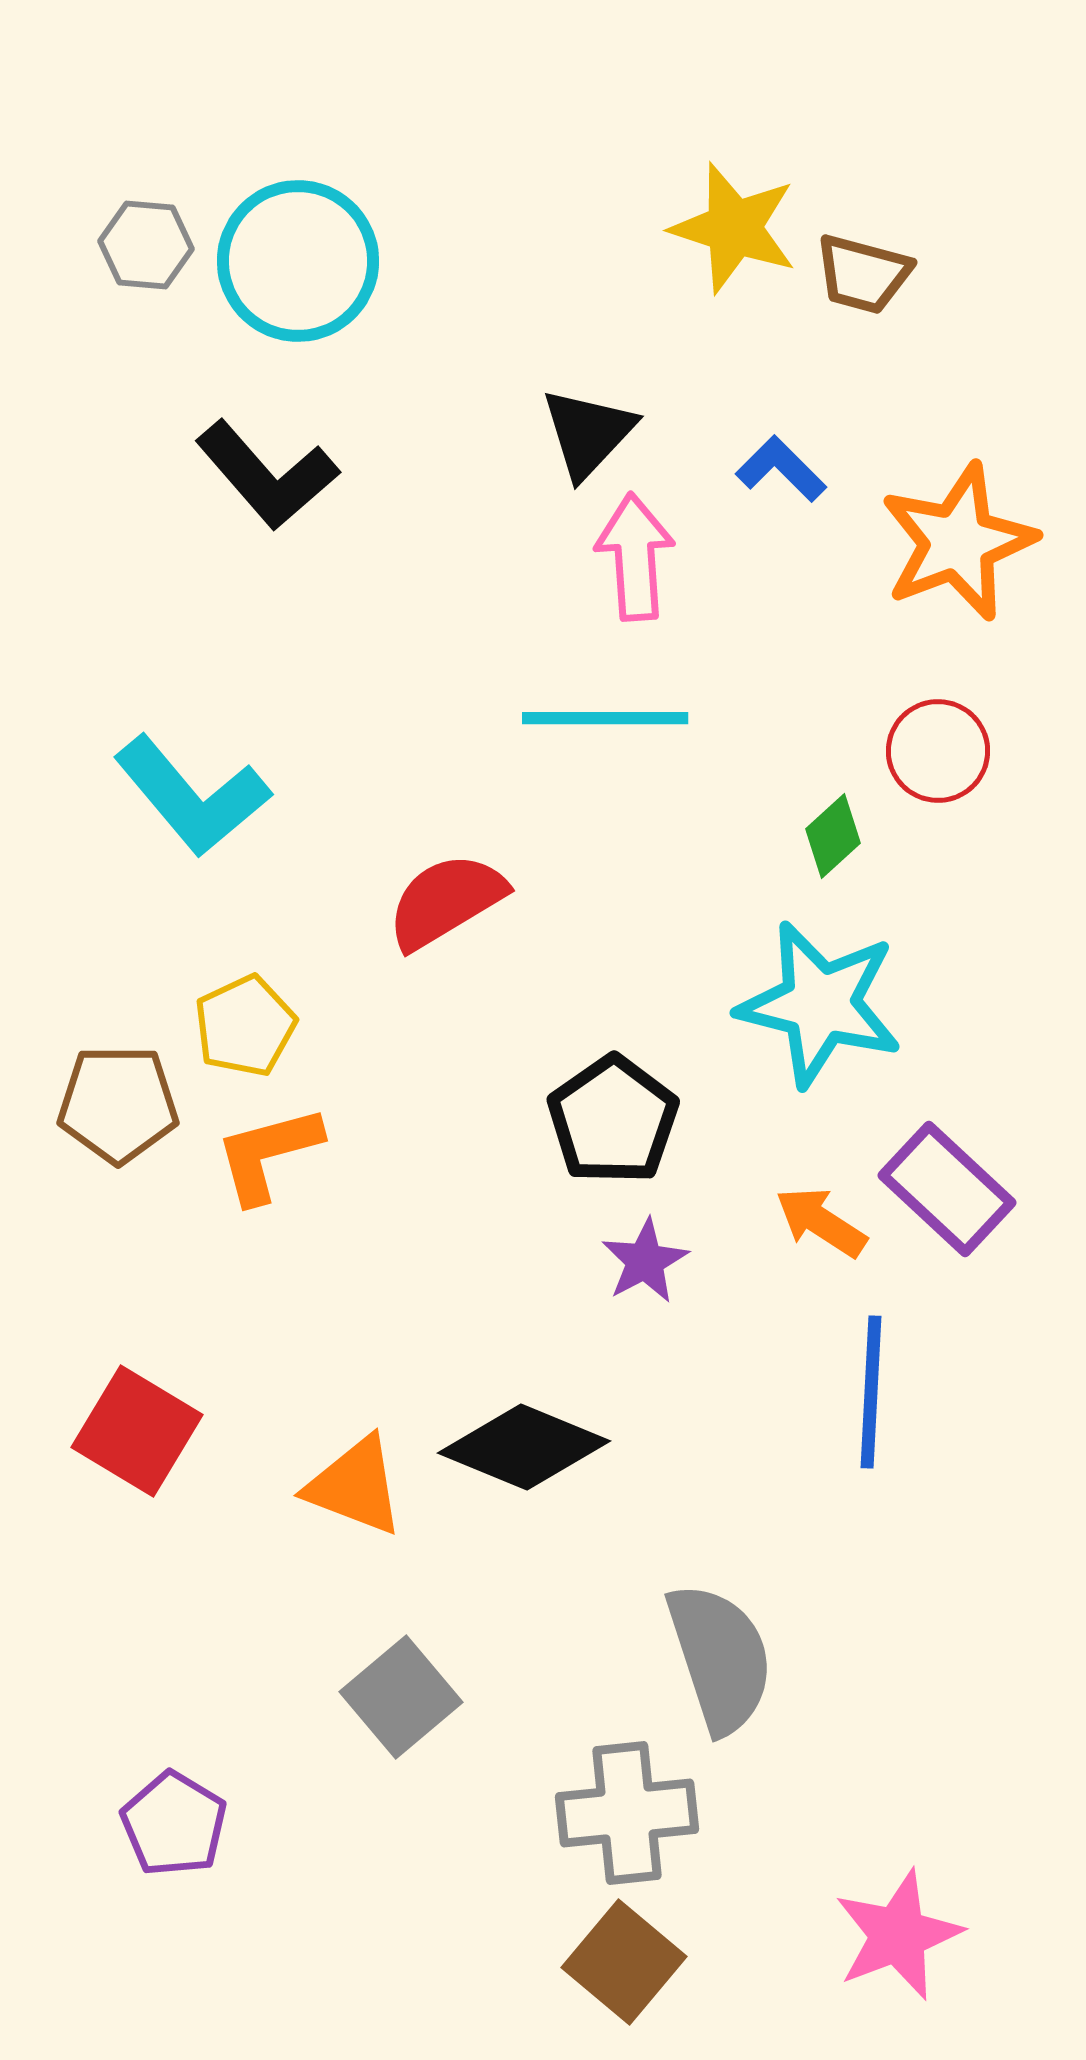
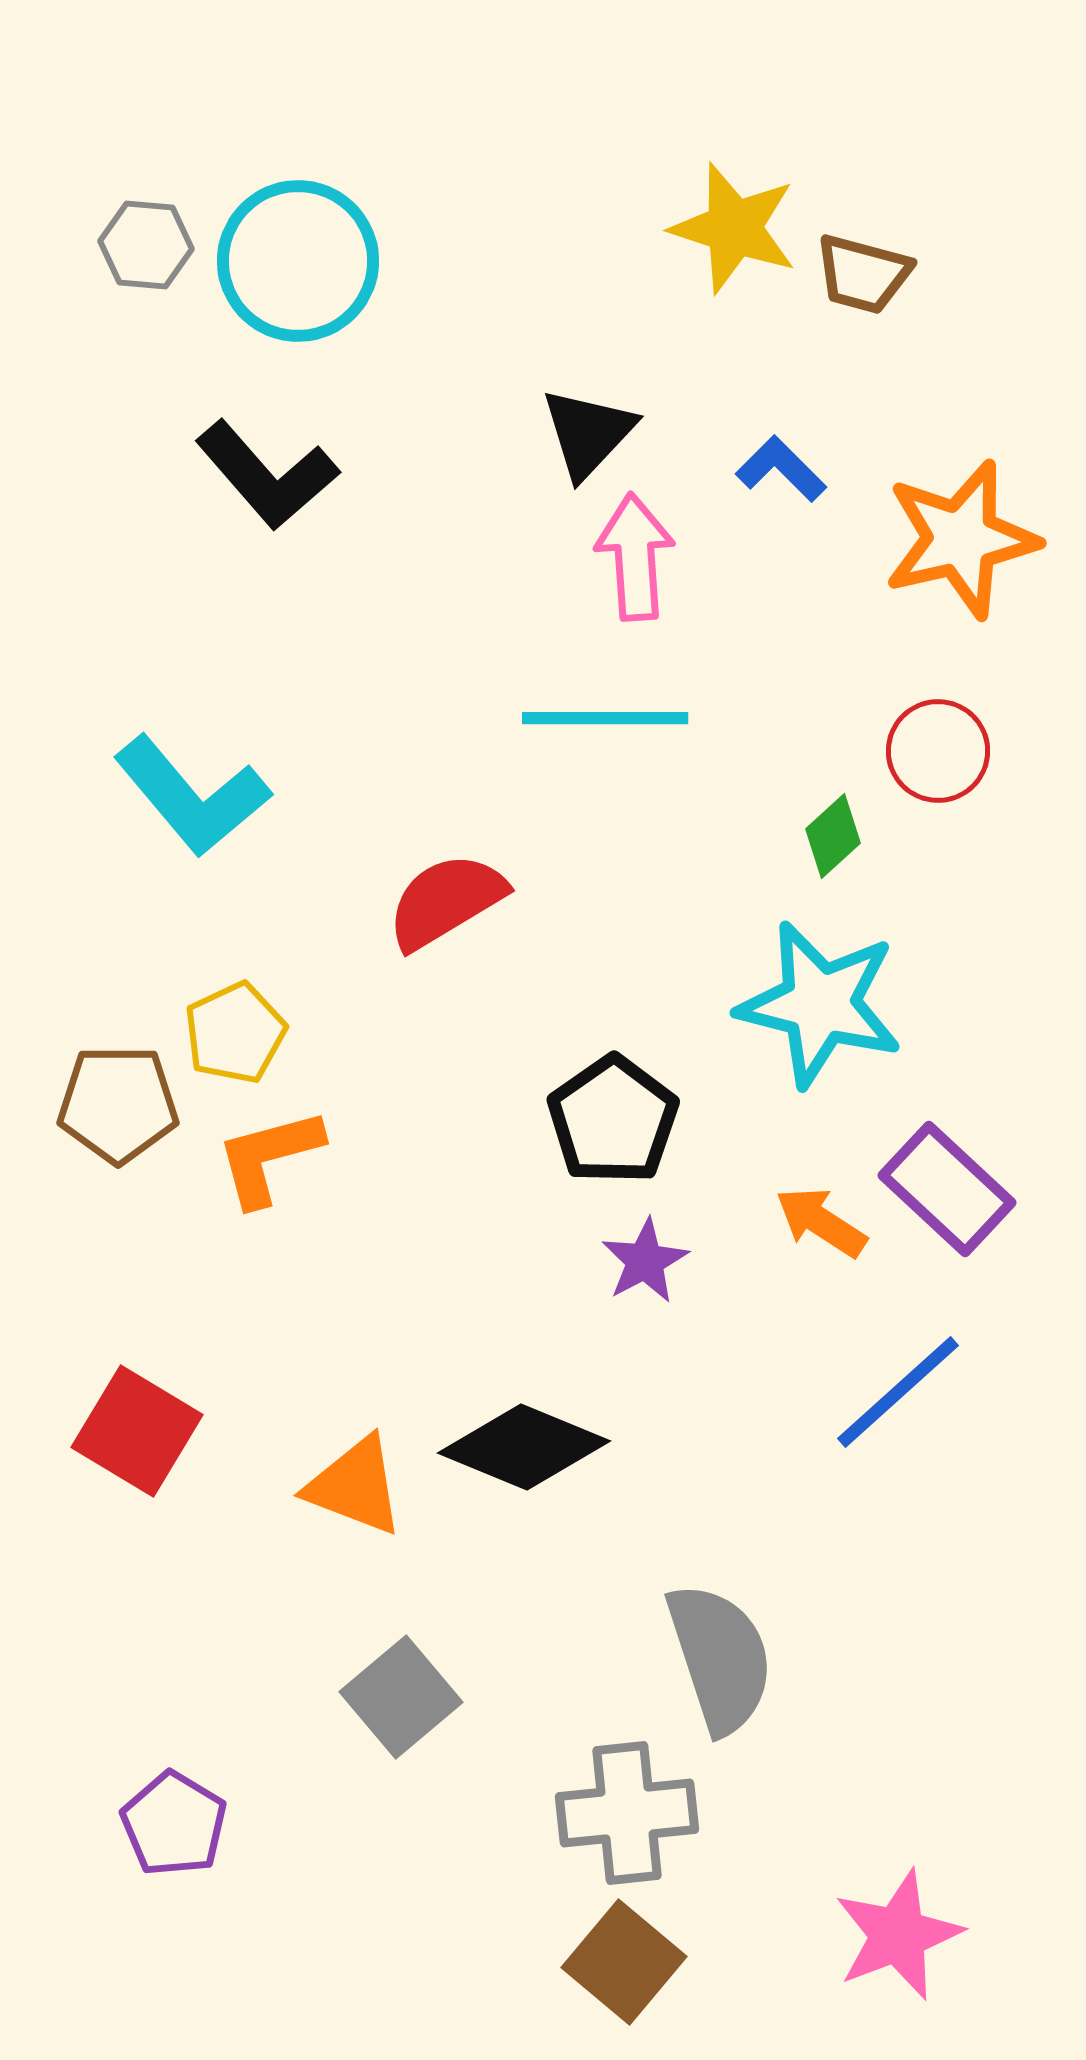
orange star: moved 3 px right, 3 px up; rotated 8 degrees clockwise
yellow pentagon: moved 10 px left, 7 px down
orange L-shape: moved 1 px right, 3 px down
blue line: moved 27 px right; rotated 45 degrees clockwise
